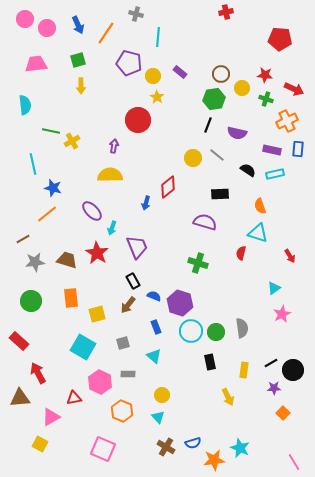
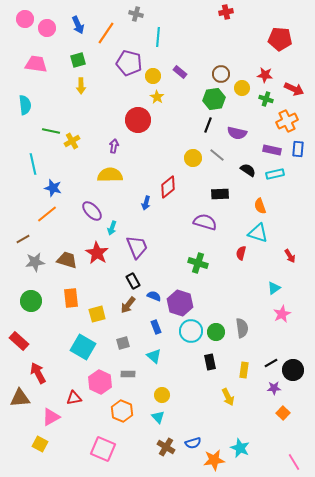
pink trapezoid at (36, 64): rotated 15 degrees clockwise
